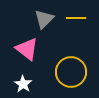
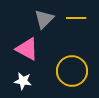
pink triangle: rotated 10 degrees counterclockwise
yellow circle: moved 1 px right, 1 px up
white star: moved 3 px up; rotated 24 degrees counterclockwise
